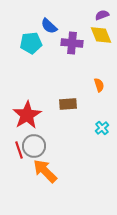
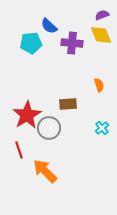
gray circle: moved 15 px right, 18 px up
